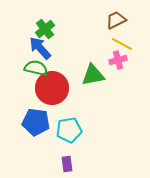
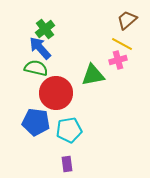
brown trapezoid: moved 11 px right; rotated 15 degrees counterclockwise
red circle: moved 4 px right, 5 px down
